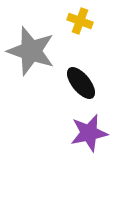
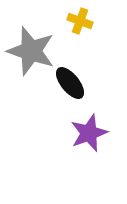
black ellipse: moved 11 px left
purple star: rotated 9 degrees counterclockwise
